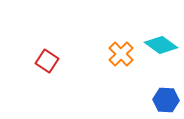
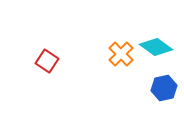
cyan diamond: moved 5 px left, 2 px down
blue hexagon: moved 2 px left, 12 px up; rotated 15 degrees counterclockwise
